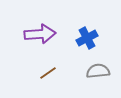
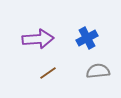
purple arrow: moved 2 px left, 5 px down
